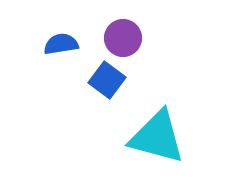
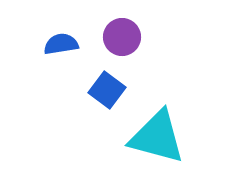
purple circle: moved 1 px left, 1 px up
blue square: moved 10 px down
